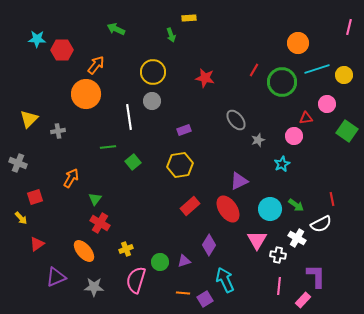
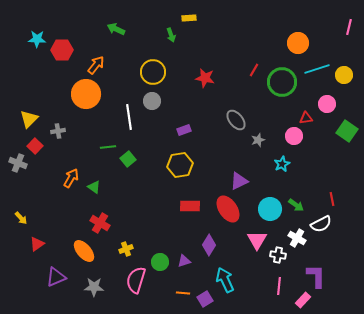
green square at (133, 162): moved 5 px left, 3 px up
red square at (35, 197): moved 51 px up; rotated 28 degrees counterclockwise
green triangle at (95, 199): moved 1 px left, 12 px up; rotated 32 degrees counterclockwise
red rectangle at (190, 206): rotated 42 degrees clockwise
